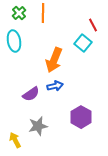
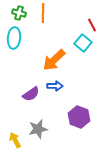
green cross: rotated 32 degrees counterclockwise
red line: moved 1 px left
cyan ellipse: moved 3 px up; rotated 15 degrees clockwise
orange arrow: rotated 25 degrees clockwise
blue arrow: rotated 14 degrees clockwise
purple hexagon: moved 2 px left; rotated 10 degrees counterclockwise
gray star: moved 3 px down
